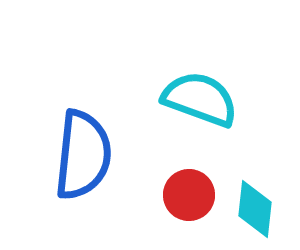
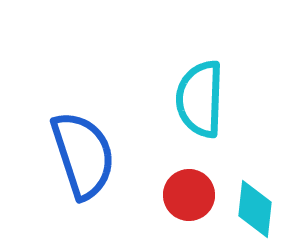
cyan semicircle: rotated 108 degrees counterclockwise
blue semicircle: rotated 24 degrees counterclockwise
